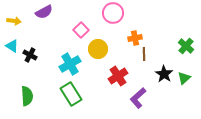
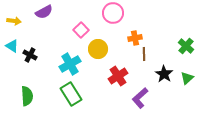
green triangle: moved 3 px right
purple L-shape: moved 2 px right
